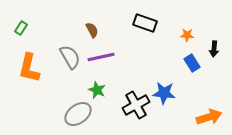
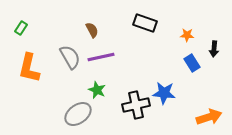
black cross: rotated 16 degrees clockwise
